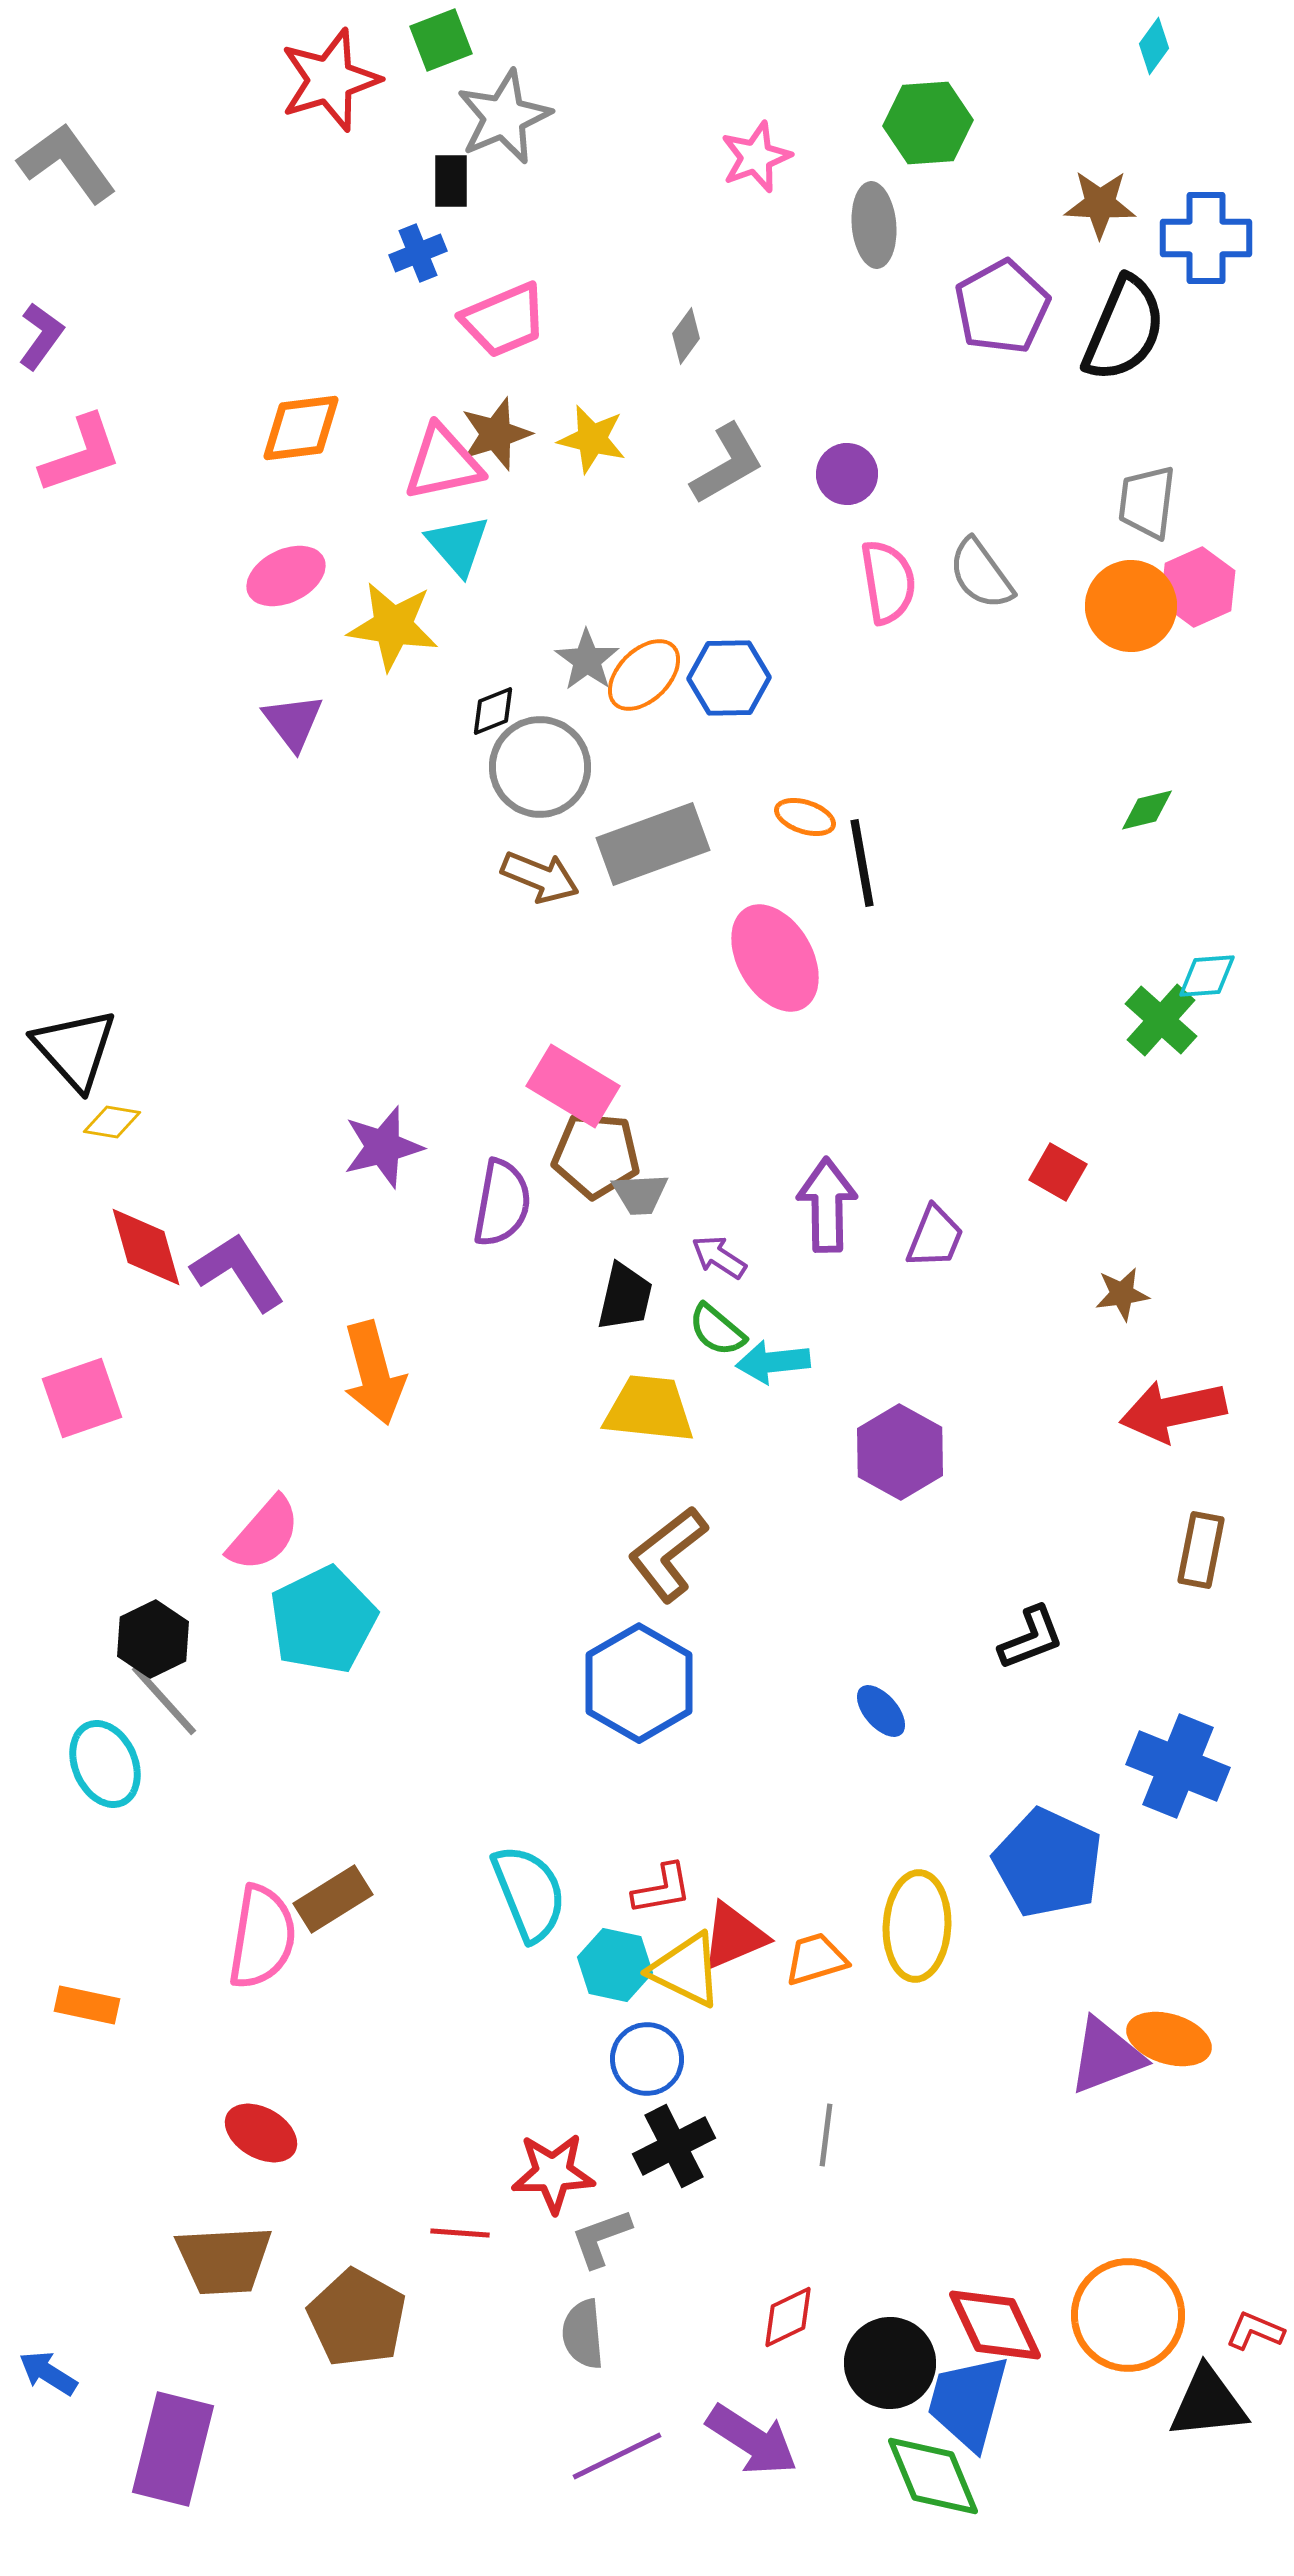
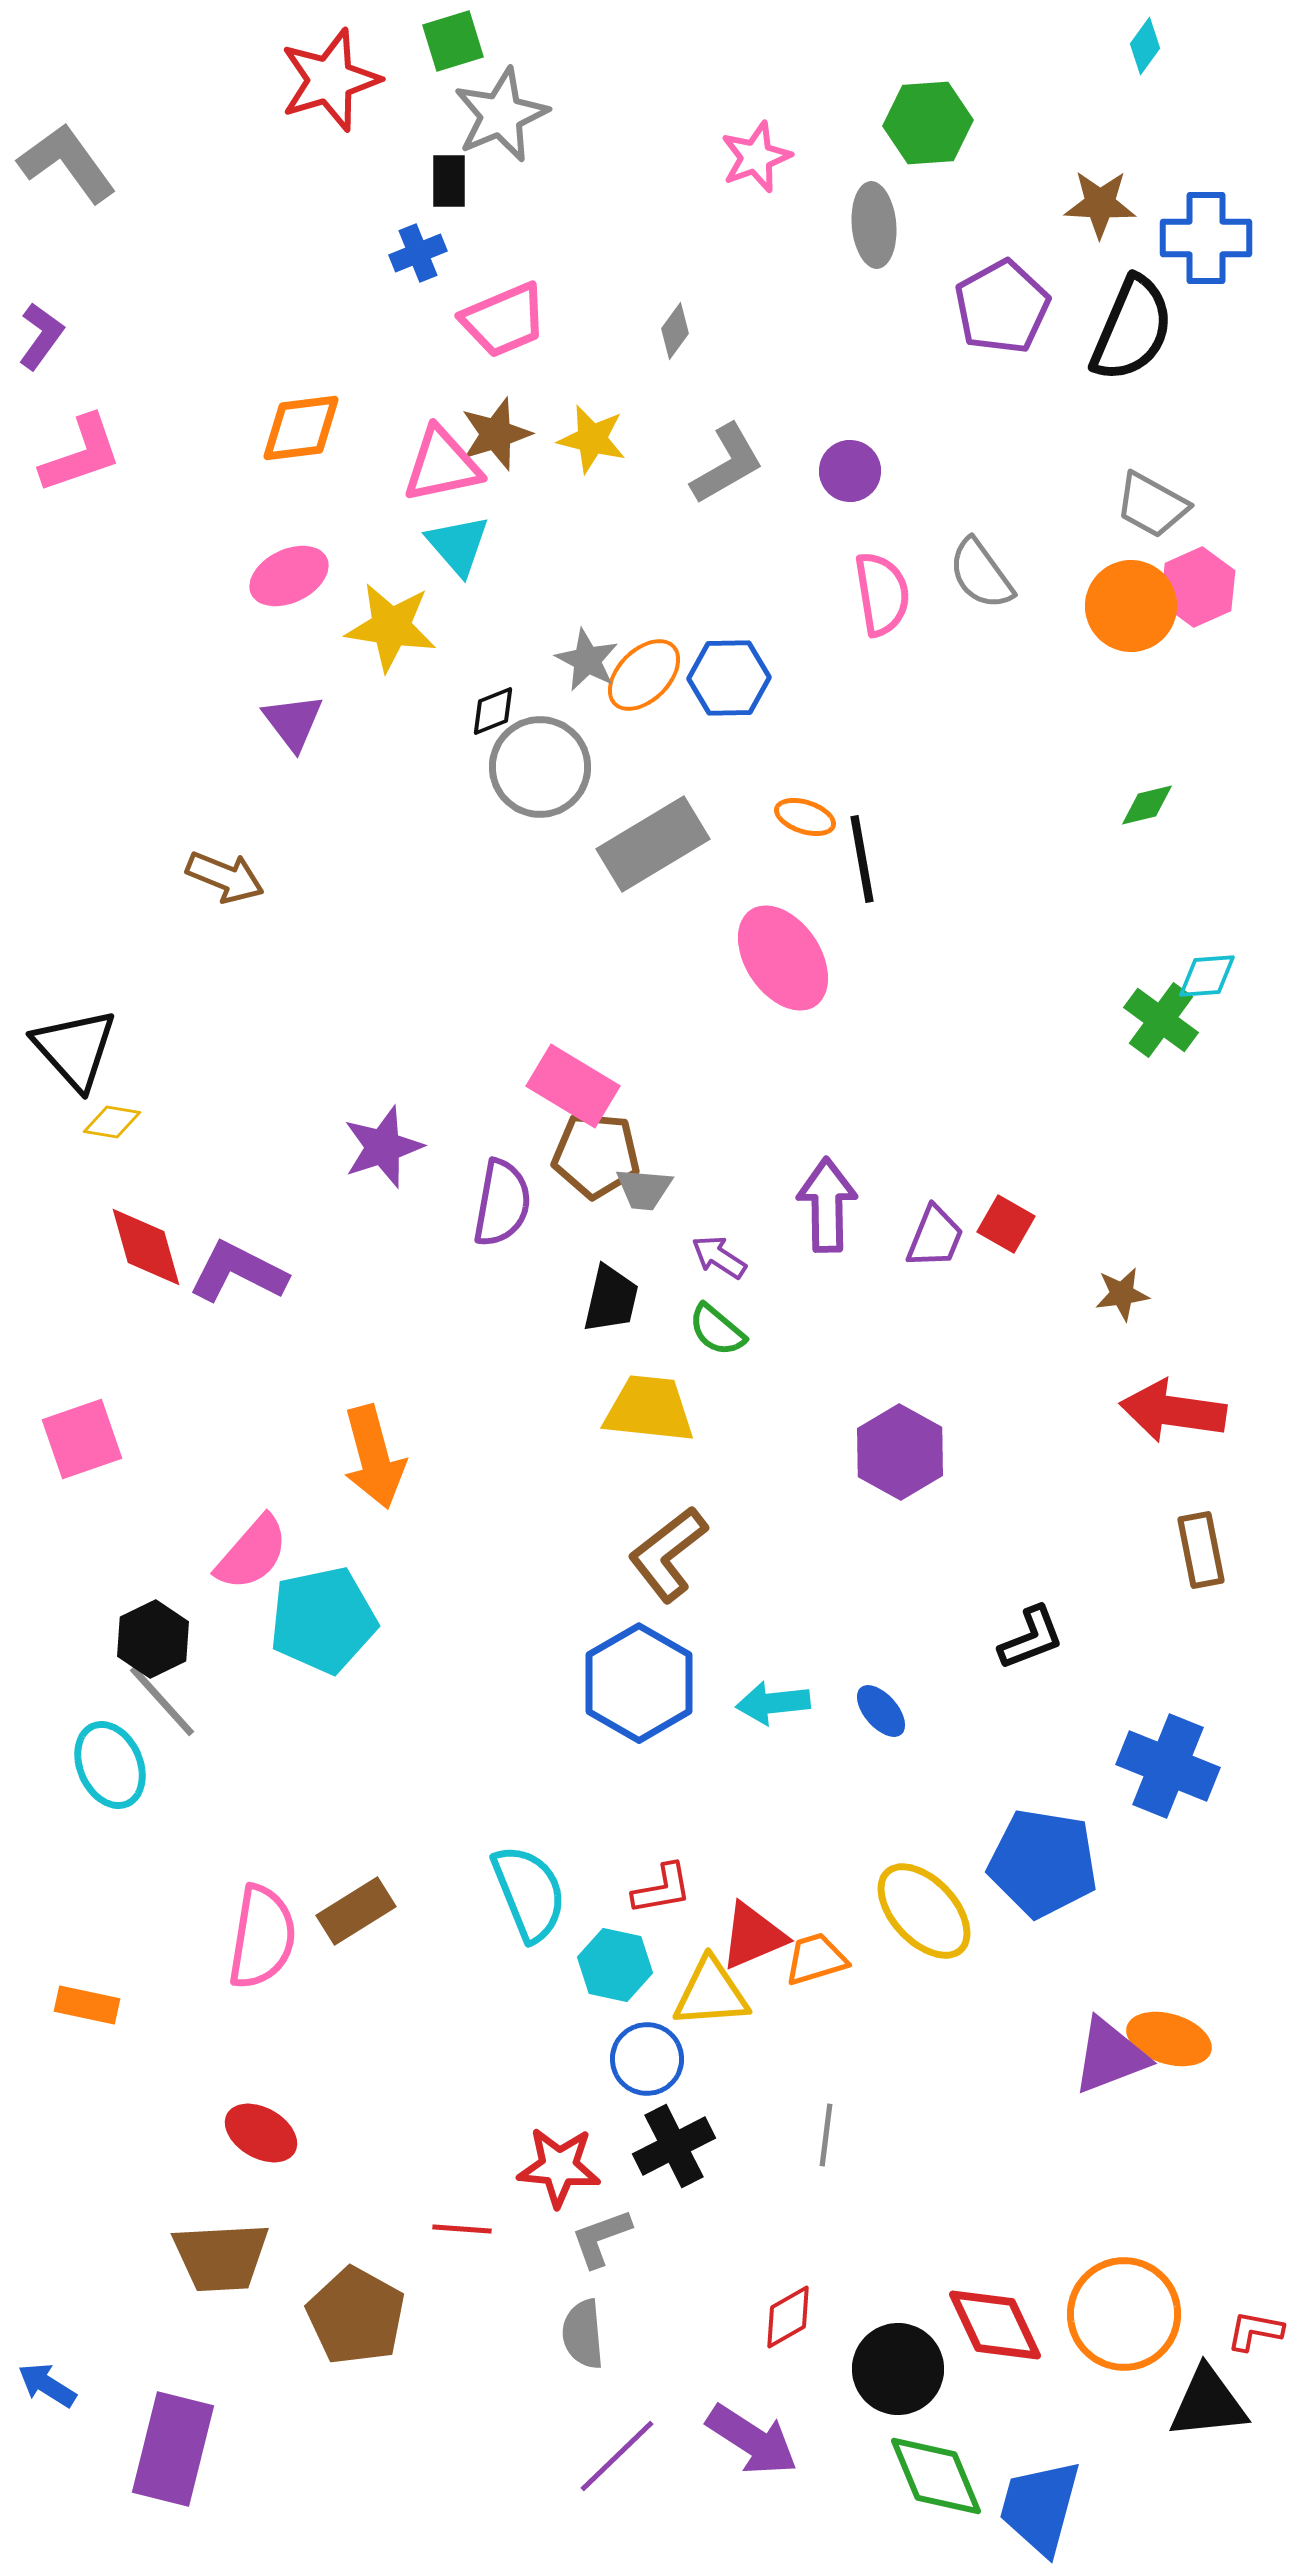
green square at (441, 40): moved 12 px right, 1 px down; rotated 4 degrees clockwise
cyan diamond at (1154, 46): moved 9 px left
gray star at (504, 117): moved 3 px left, 2 px up
black rectangle at (451, 181): moved 2 px left
black semicircle at (1124, 329): moved 8 px right
gray diamond at (686, 336): moved 11 px left, 5 px up
pink triangle at (443, 463): moved 1 px left, 2 px down
purple circle at (847, 474): moved 3 px right, 3 px up
gray trapezoid at (1147, 502): moved 5 px right, 3 px down; rotated 68 degrees counterclockwise
pink ellipse at (286, 576): moved 3 px right
pink semicircle at (888, 582): moved 6 px left, 12 px down
yellow star at (393, 626): moved 2 px left, 1 px down
gray star at (587, 660): rotated 8 degrees counterclockwise
green diamond at (1147, 810): moved 5 px up
gray rectangle at (653, 844): rotated 11 degrees counterclockwise
black line at (862, 863): moved 4 px up
brown arrow at (540, 877): moved 315 px left
pink ellipse at (775, 958): moved 8 px right; rotated 4 degrees counterclockwise
green cross at (1161, 1020): rotated 6 degrees counterclockwise
purple star at (383, 1147): rotated 4 degrees counterclockwise
red square at (1058, 1172): moved 52 px left, 52 px down
gray trapezoid at (640, 1194): moved 4 px right, 5 px up; rotated 8 degrees clockwise
purple L-shape at (238, 1272): rotated 30 degrees counterclockwise
black trapezoid at (625, 1297): moved 14 px left, 2 px down
cyan arrow at (773, 1362): moved 341 px down
orange arrow at (374, 1373): moved 84 px down
pink square at (82, 1398): moved 41 px down
red arrow at (1173, 1411): rotated 20 degrees clockwise
pink semicircle at (264, 1534): moved 12 px left, 19 px down
brown rectangle at (1201, 1550): rotated 22 degrees counterclockwise
cyan pentagon at (323, 1620): rotated 14 degrees clockwise
gray line at (164, 1700): moved 2 px left, 1 px down
cyan ellipse at (105, 1764): moved 5 px right, 1 px down
blue cross at (1178, 1766): moved 10 px left
blue pentagon at (1048, 1863): moved 5 px left; rotated 16 degrees counterclockwise
brown rectangle at (333, 1899): moved 23 px right, 12 px down
yellow ellipse at (917, 1926): moved 7 px right, 15 px up; rotated 46 degrees counterclockwise
red triangle at (734, 1936): moved 19 px right
yellow triangle at (686, 1970): moved 25 px right, 23 px down; rotated 30 degrees counterclockwise
purple triangle at (1106, 2056): moved 4 px right
red star at (553, 2173): moved 6 px right, 6 px up; rotated 6 degrees clockwise
red line at (460, 2233): moved 2 px right, 4 px up
brown trapezoid at (224, 2260): moved 3 px left, 3 px up
orange circle at (1128, 2315): moved 4 px left, 1 px up
red diamond at (788, 2317): rotated 4 degrees counterclockwise
brown pentagon at (357, 2318): moved 1 px left, 2 px up
red L-shape at (1255, 2331): rotated 12 degrees counterclockwise
black circle at (890, 2363): moved 8 px right, 6 px down
blue arrow at (48, 2373): moved 1 px left, 12 px down
blue trapezoid at (968, 2402): moved 72 px right, 105 px down
purple line at (617, 2456): rotated 18 degrees counterclockwise
green diamond at (933, 2476): moved 3 px right
